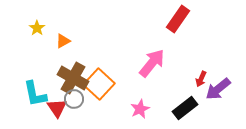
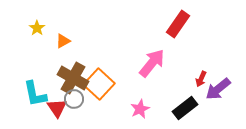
red rectangle: moved 5 px down
